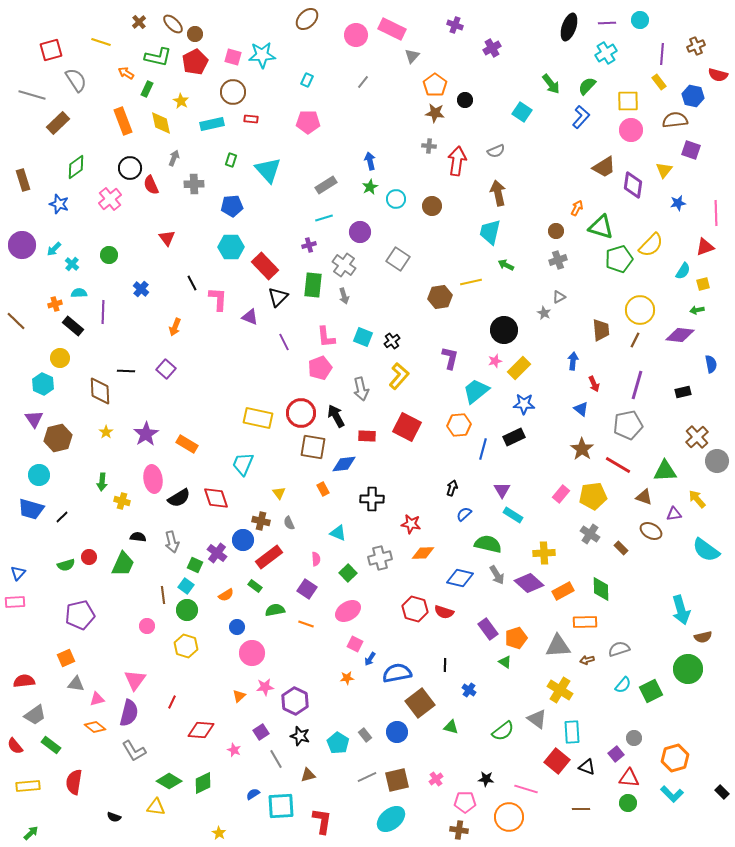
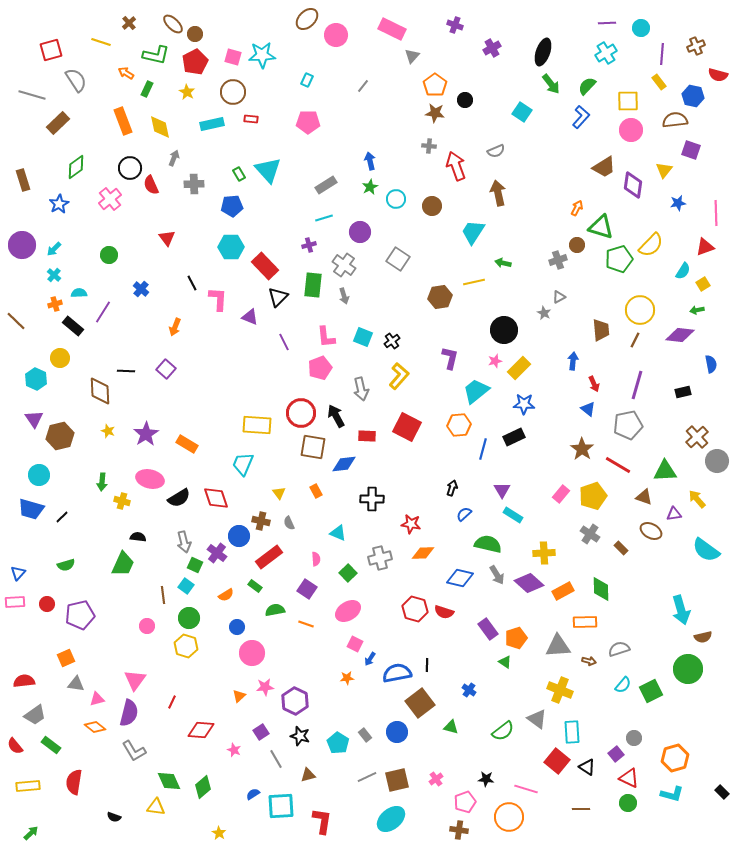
cyan circle at (640, 20): moved 1 px right, 8 px down
brown cross at (139, 22): moved 10 px left, 1 px down
black ellipse at (569, 27): moved 26 px left, 25 px down
pink circle at (356, 35): moved 20 px left
green L-shape at (158, 57): moved 2 px left, 2 px up
gray line at (363, 82): moved 4 px down
yellow star at (181, 101): moved 6 px right, 9 px up
yellow diamond at (161, 123): moved 1 px left, 4 px down
green rectangle at (231, 160): moved 8 px right, 14 px down; rotated 48 degrees counterclockwise
red arrow at (457, 161): moved 1 px left, 5 px down; rotated 28 degrees counterclockwise
blue star at (59, 204): rotated 24 degrees clockwise
brown circle at (556, 231): moved 21 px right, 14 px down
cyan trapezoid at (490, 232): moved 17 px left; rotated 20 degrees clockwise
cyan cross at (72, 264): moved 18 px left, 11 px down
green arrow at (506, 265): moved 3 px left, 2 px up; rotated 14 degrees counterclockwise
yellow line at (471, 282): moved 3 px right
yellow square at (703, 284): rotated 16 degrees counterclockwise
purple line at (103, 312): rotated 30 degrees clockwise
cyan hexagon at (43, 384): moved 7 px left, 5 px up
blue triangle at (581, 409): moved 7 px right
yellow rectangle at (258, 418): moved 1 px left, 7 px down; rotated 8 degrees counterclockwise
yellow star at (106, 432): moved 2 px right, 1 px up; rotated 16 degrees counterclockwise
brown hexagon at (58, 438): moved 2 px right, 2 px up
pink ellipse at (153, 479): moved 3 px left; rotated 68 degrees counterclockwise
orange rectangle at (323, 489): moved 7 px left, 2 px down
yellow pentagon at (593, 496): rotated 12 degrees counterclockwise
blue circle at (243, 540): moved 4 px left, 4 px up
gray arrow at (172, 542): moved 12 px right
red circle at (89, 557): moved 42 px left, 47 px down
green circle at (187, 610): moved 2 px right, 8 px down
brown arrow at (587, 660): moved 2 px right, 1 px down; rotated 152 degrees counterclockwise
black line at (445, 665): moved 18 px left
yellow cross at (560, 690): rotated 10 degrees counterclockwise
black triangle at (587, 767): rotated 12 degrees clockwise
red triangle at (629, 778): rotated 20 degrees clockwise
green diamond at (169, 781): rotated 35 degrees clockwise
green diamond at (203, 783): moved 4 px down; rotated 15 degrees counterclockwise
cyan L-shape at (672, 794): rotated 30 degrees counterclockwise
pink pentagon at (465, 802): rotated 20 degrees counterclockwise
